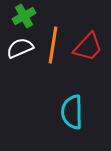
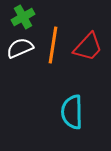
green cross: moved 1 px left, 1 px down
